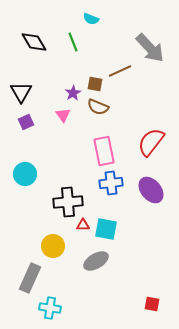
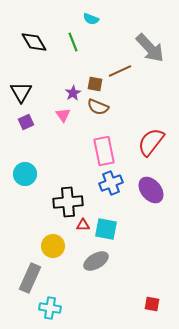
blue cross: rotated 15 degrees counterclockwise
